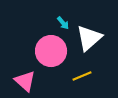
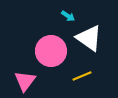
cyan arrow: moved 5 px right, 7 px up; rotated 16 degrees counterclockwise
white triangle: rotated 44 degrees counterclockwise
pink triangle: rotated 25 degrees clockwise
